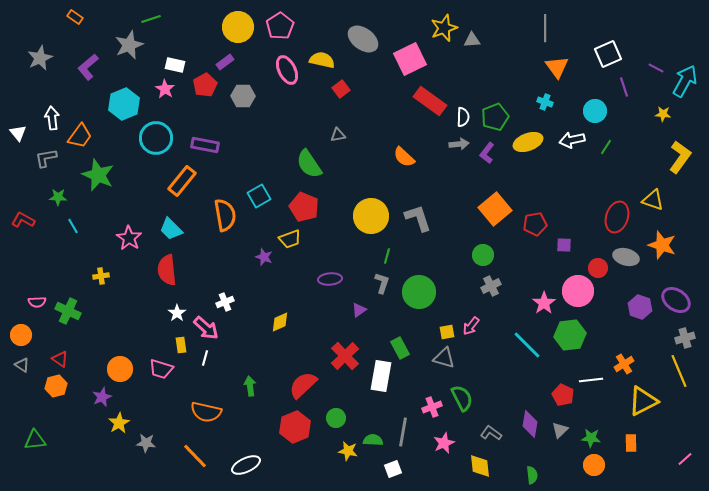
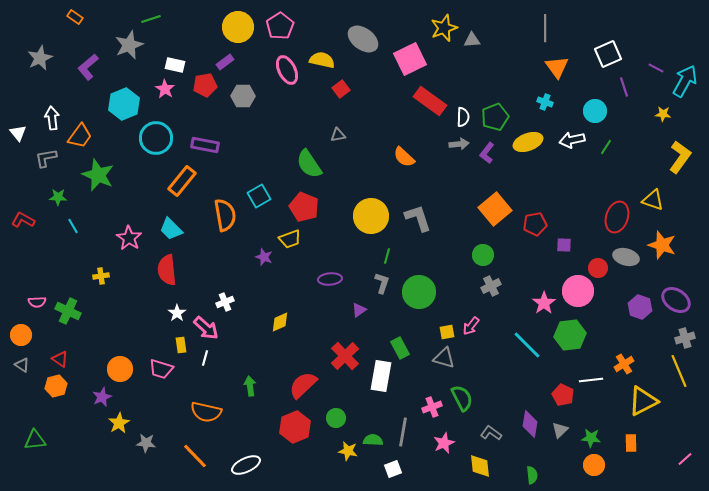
red pentagon at (205, 85): rotated 20 degrees clockwise
